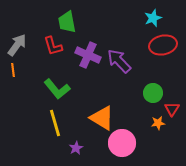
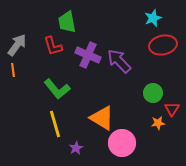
yellow line: moved 1 px down
